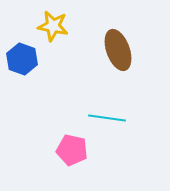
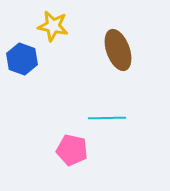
cyan line: rotated 9 degrees counterclockwise
